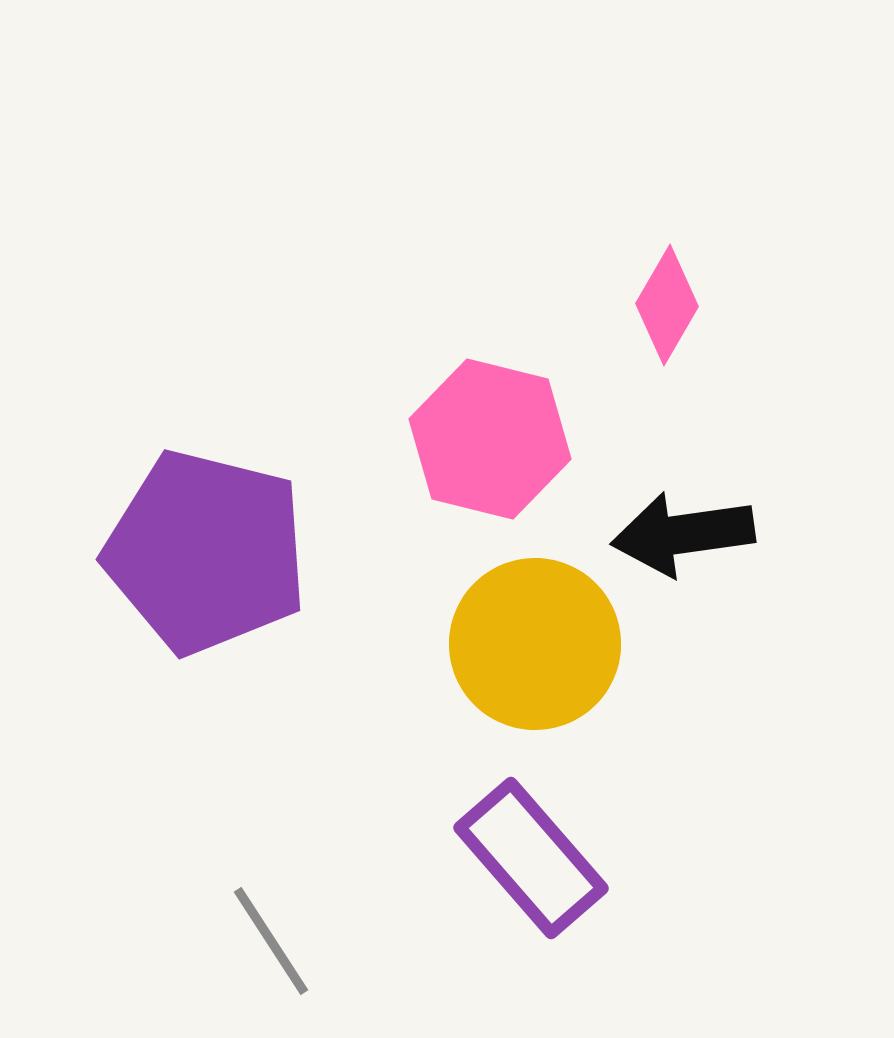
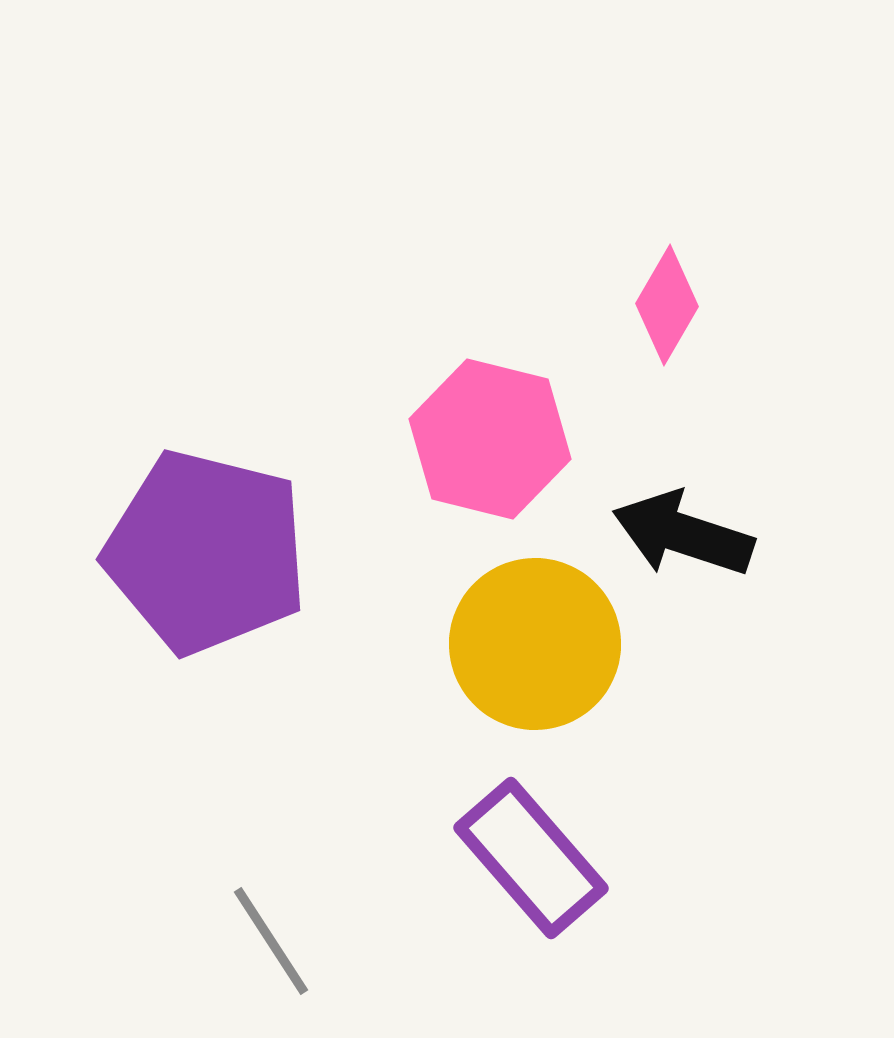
black arrow: rotated 26 degrees clockwise
